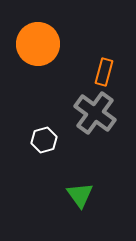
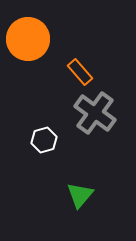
orange circle: moved 10 px left, 5 px up
orange rectangle: moved 24 px left; rotated 56 degrees counterclockwise
green triangle: rotated 16 degrees clockwise
